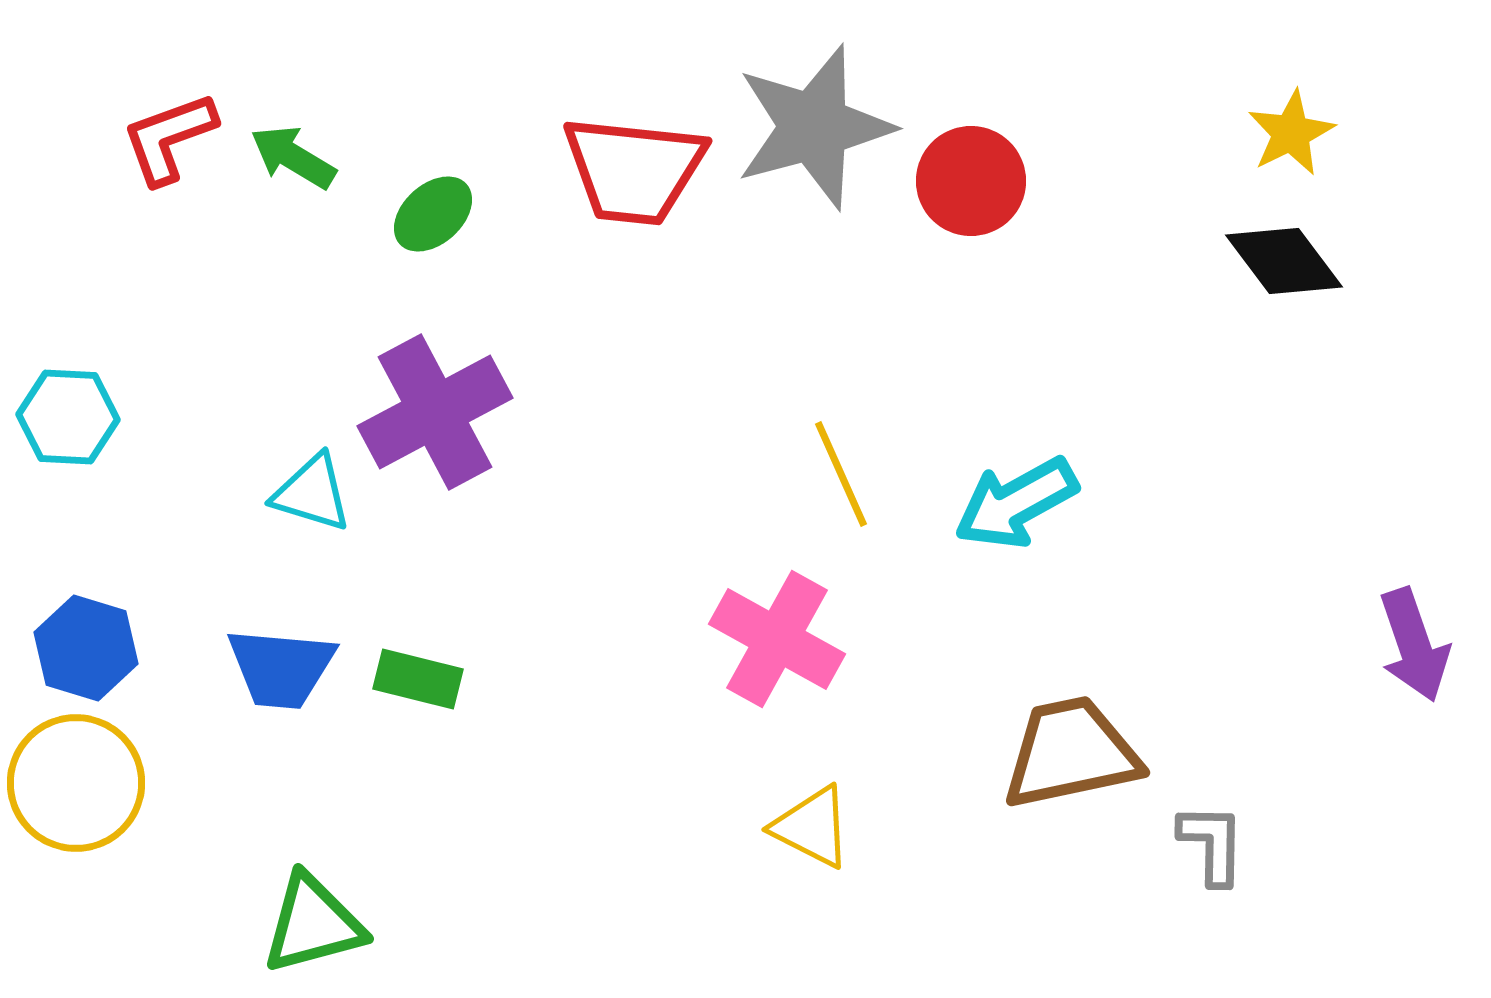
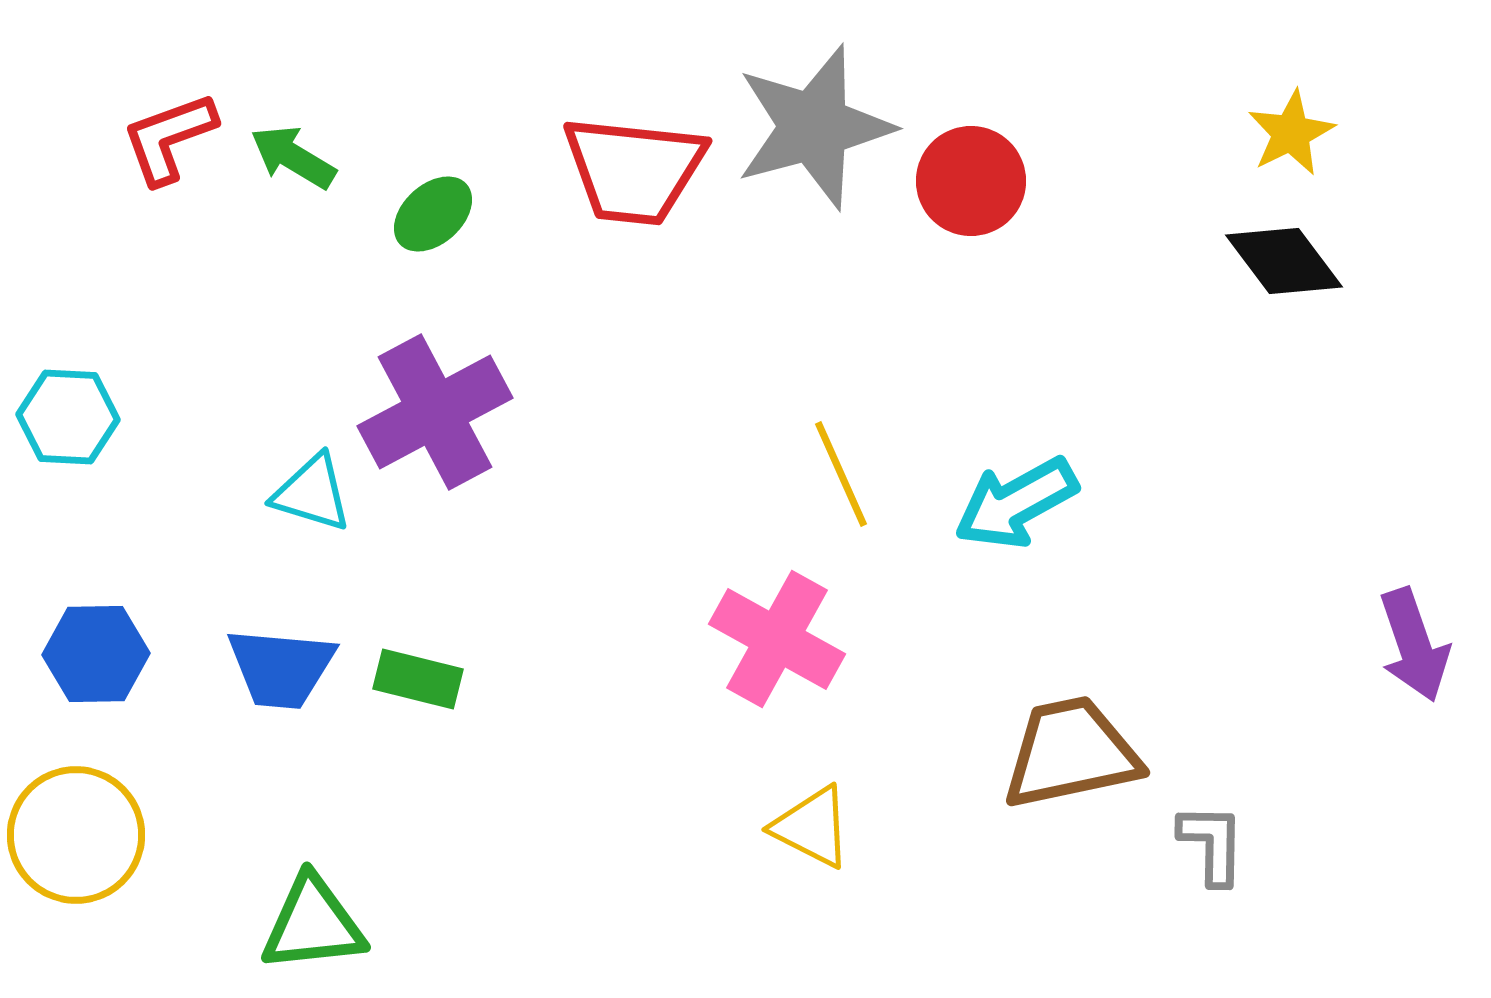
blue hexagon: moved 10 px right, 6 px down; rotated 18 degrees counterclockwise
yellow circle: moved 52 px down
green triangle: rotated 9 degrees clockwise
